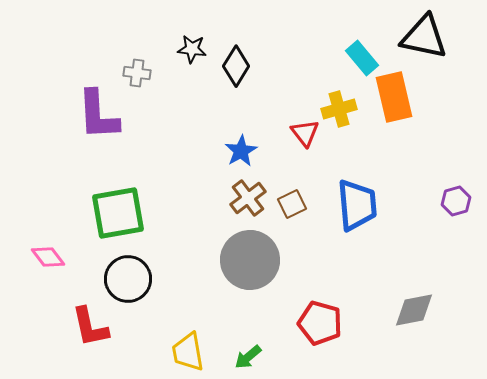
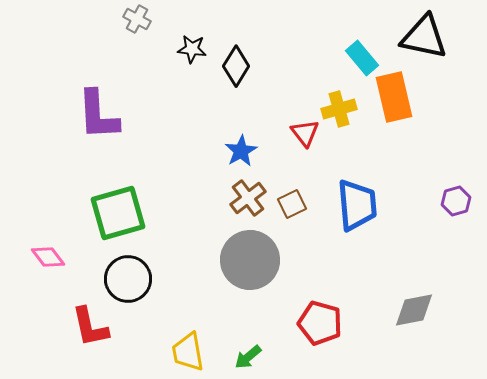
gray cross: moved 54 px up; rotated 20 degrees clockwise
green square: rotated 6 degrees counterclockwise
